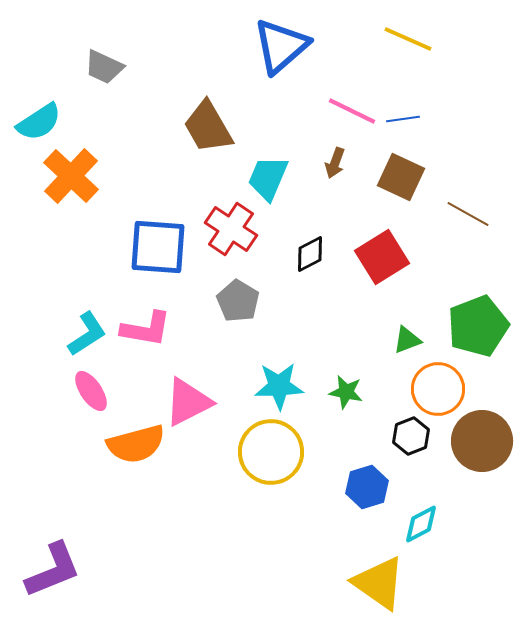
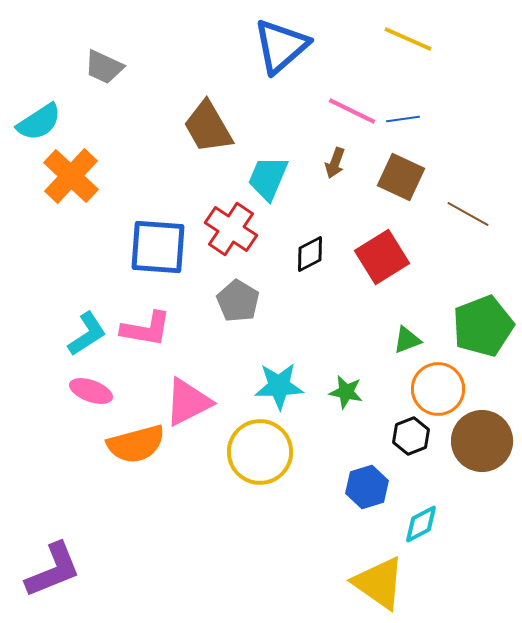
green pentagon: moved 5 px right
pink ellipse: rotated 36 degrees counterclockwise
yellow circle: moved 11 px left
